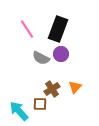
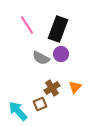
pink line: moved 4 px up
brown cross: moved 1 px up
brown square: rotated 24 degrees counterclockwise
cyan arrow: moved 1 px left
